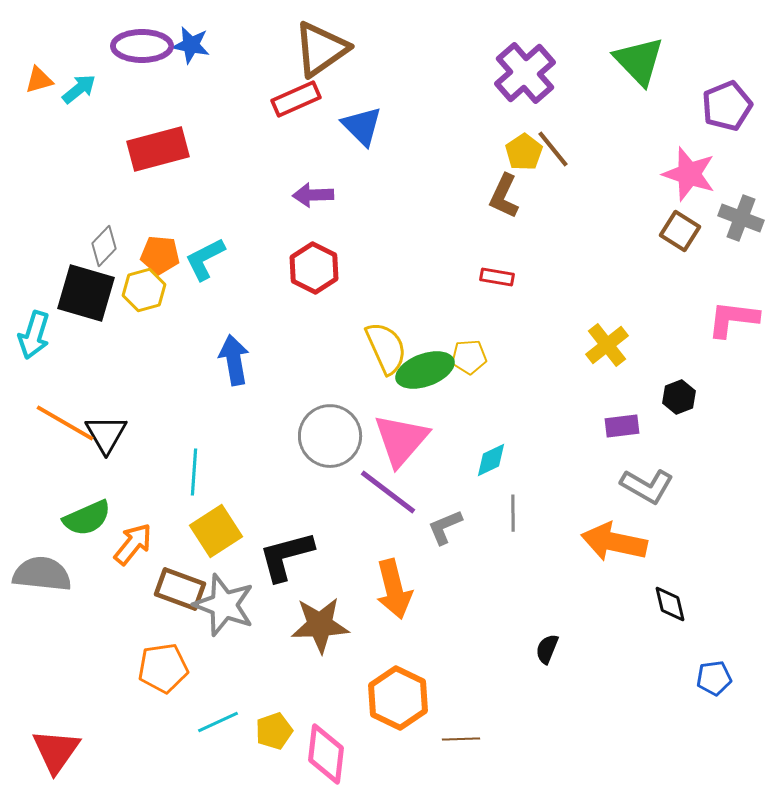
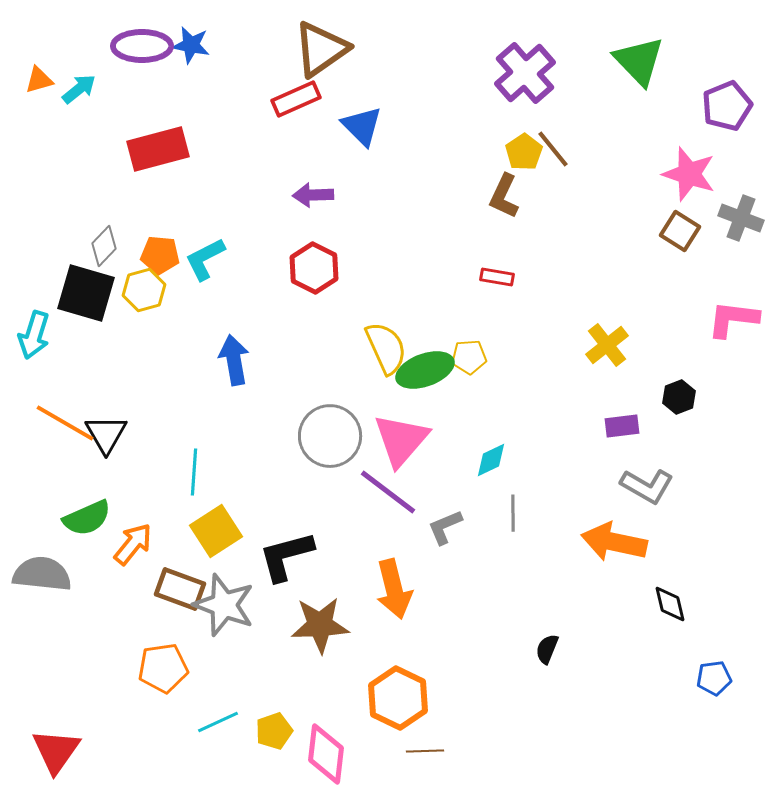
brown line at (461, 739): moved 36 px left, 12 px down
